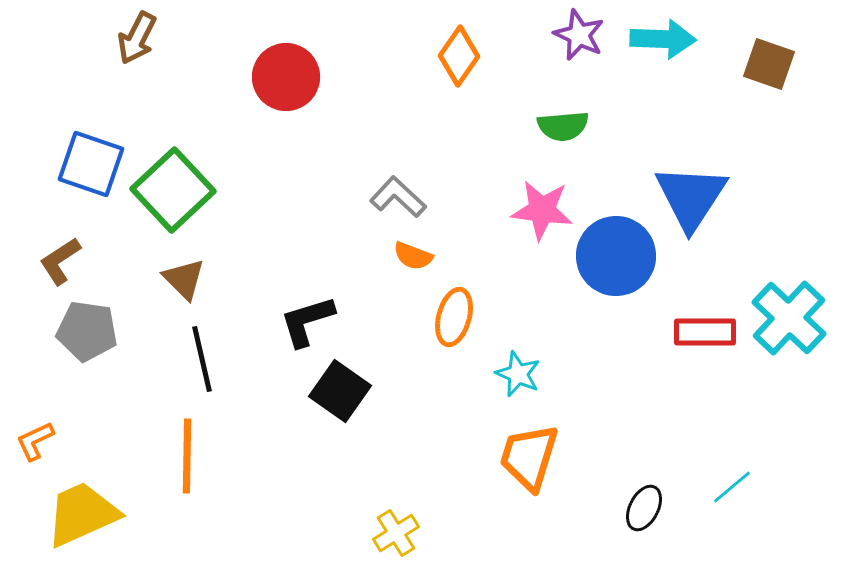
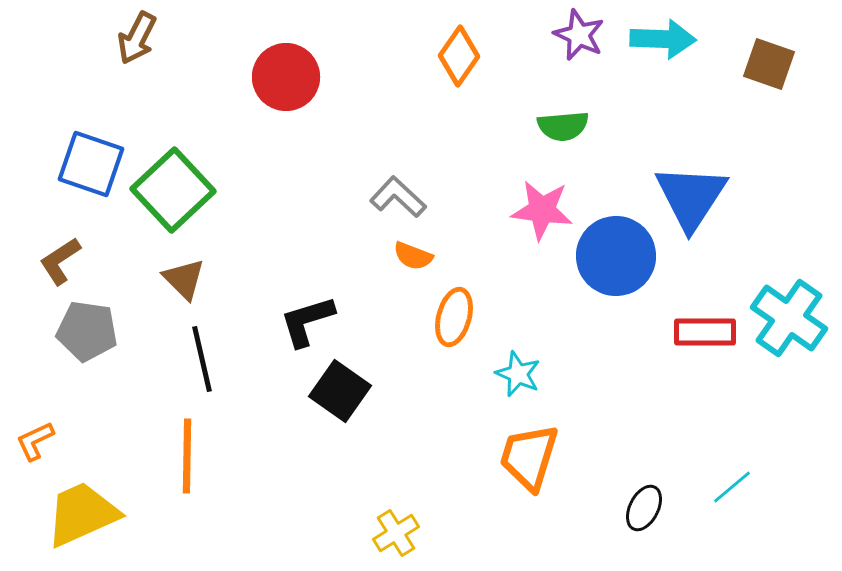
cyan cross: rotated 8 degrees counterclockwise
